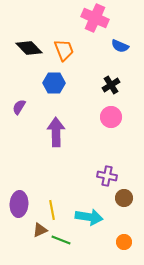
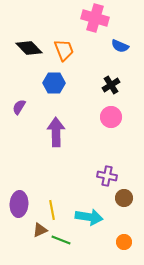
pink cross: rotated 8 degrees counterclockwise
